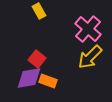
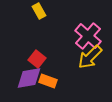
pink cross: moved 7 px down
